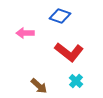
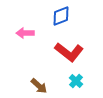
blue diamond: moved 1 px right; rotated 40 degrees counterclockwise
